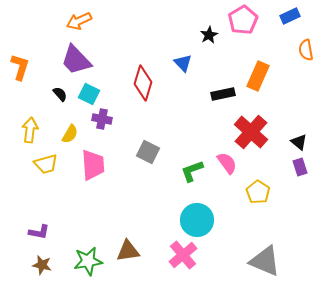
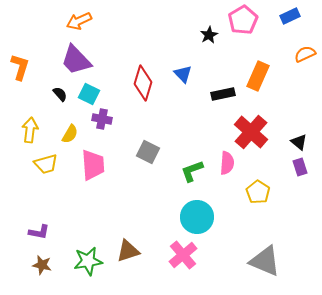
orange semicircle: moved 1 px left, 4 px down; rotated 75 degrees clockwise
blue triangle: moved 11 px down
pink semicircle: rotated 40 degrees clockwise
cyan circle: moved 3 px up
brown triangle: rotated 10 degrees counterclockwise
